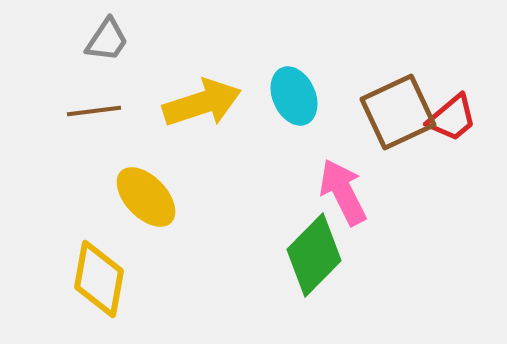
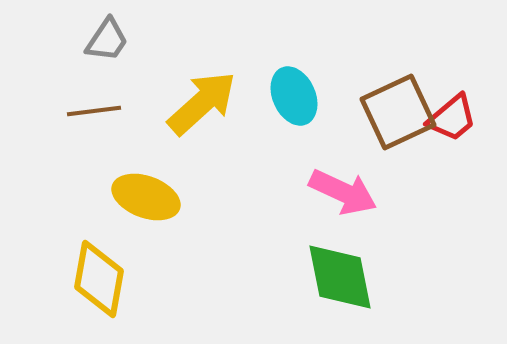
yellow arrow: rotated 24 degrees counterclockwise
pink arrow: rotated 142 degrees clockwise
yellow ellipse: rotated 26 degrees counterclockwise
green diamond: moved 26 px right, 22 px down; rotated 56 degrees counterclockwise
